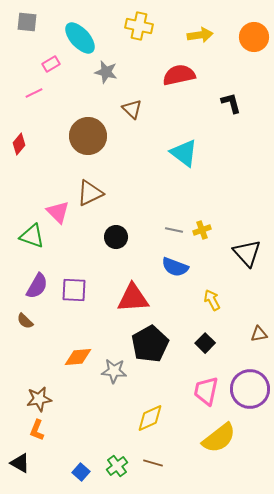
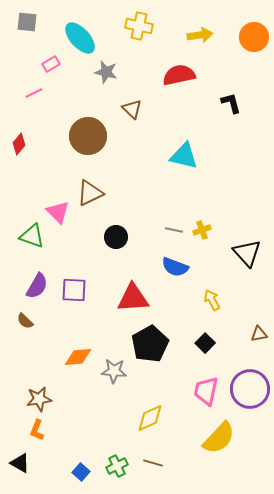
cyan triangle at (184, 153): moved 3 px down; rotated 24 degrees counterclockwise
yellow semicircle at (219, 438): rotated 9 degrees counterclockwise
green cross at (117, 466): rotated 10 degrees clockwise
